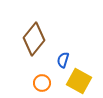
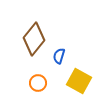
blue semicircle: moved 4 px left, 4 px up
orange circle: moved 4 px left
